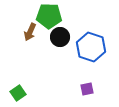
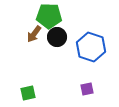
brown arrow: moved 4 px right, 2 px down; rotated 12 degrees clockwise
black circle: moved 3 px left
green square: moved 10 px right; rotated 21 degrees clockwise
